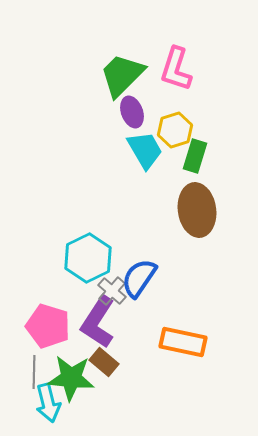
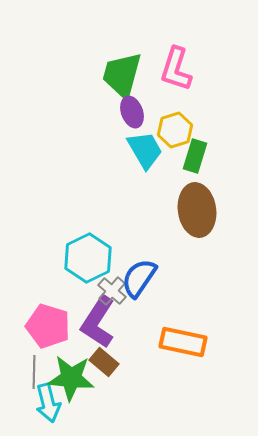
green trapezoid: rotated 30 degrees counterclockwise
